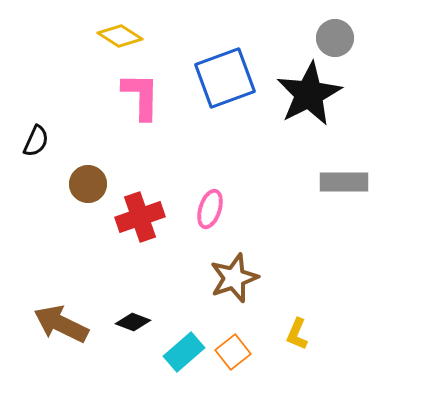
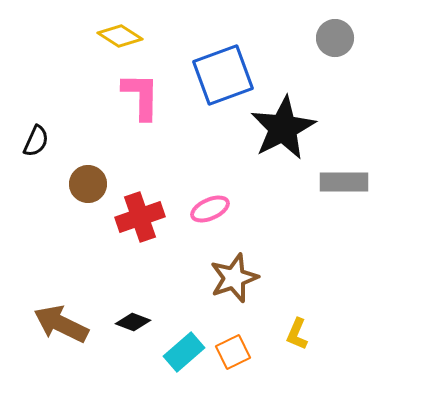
blue square: moved 2 px left, 3 px up
black star: moved 26 px left, 34 px down
pink ellipse: rotated 48 degrees clockwise
orange square: rotated 12 degrees clockwise
